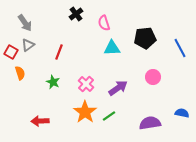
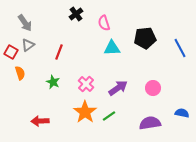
pink circle: moved 11 px down
